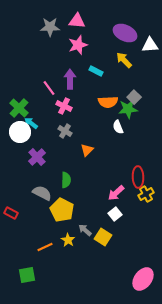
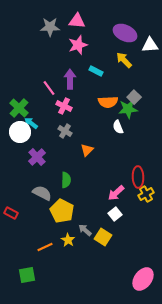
yellow pentagon: moved 1 px down
